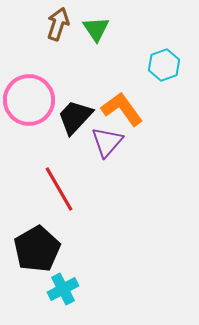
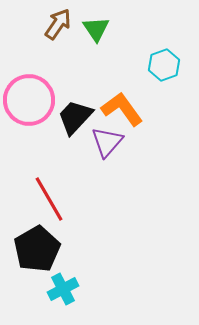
brown arrow: rotated 16 degrees clockwise
red line: moved 10 px left, 10 px down
